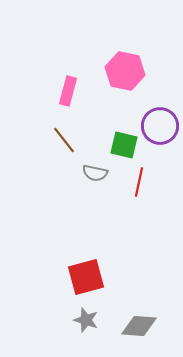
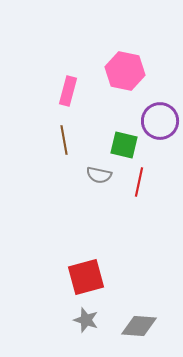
purple circle: moved 5 px up
brown line: rotated 28 degrees clockwise
gray semicircle: moved 4 px right, 2 px down
